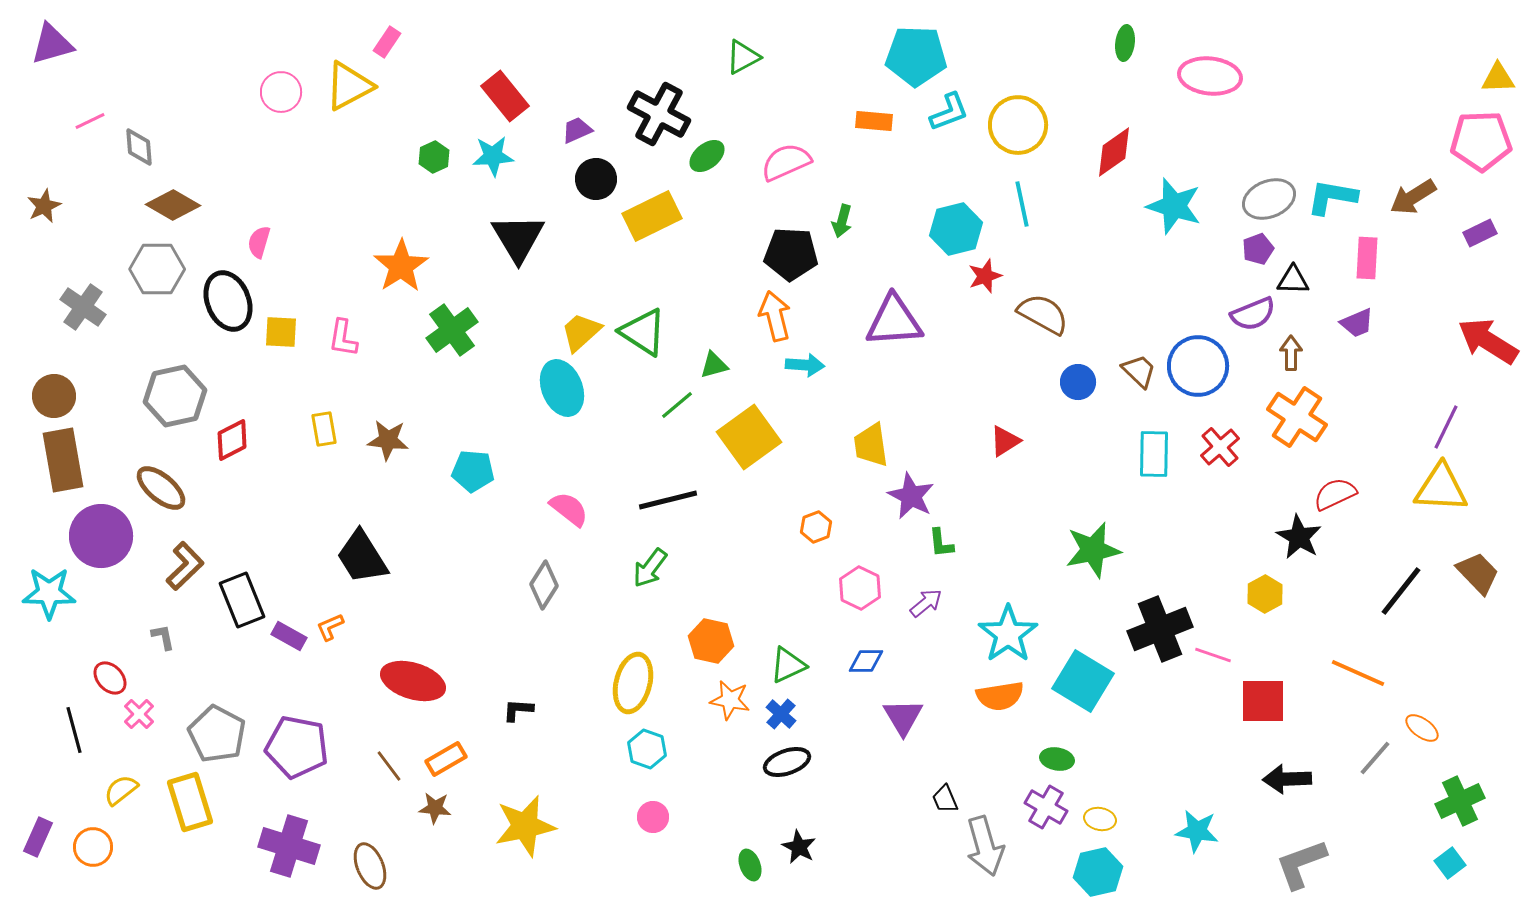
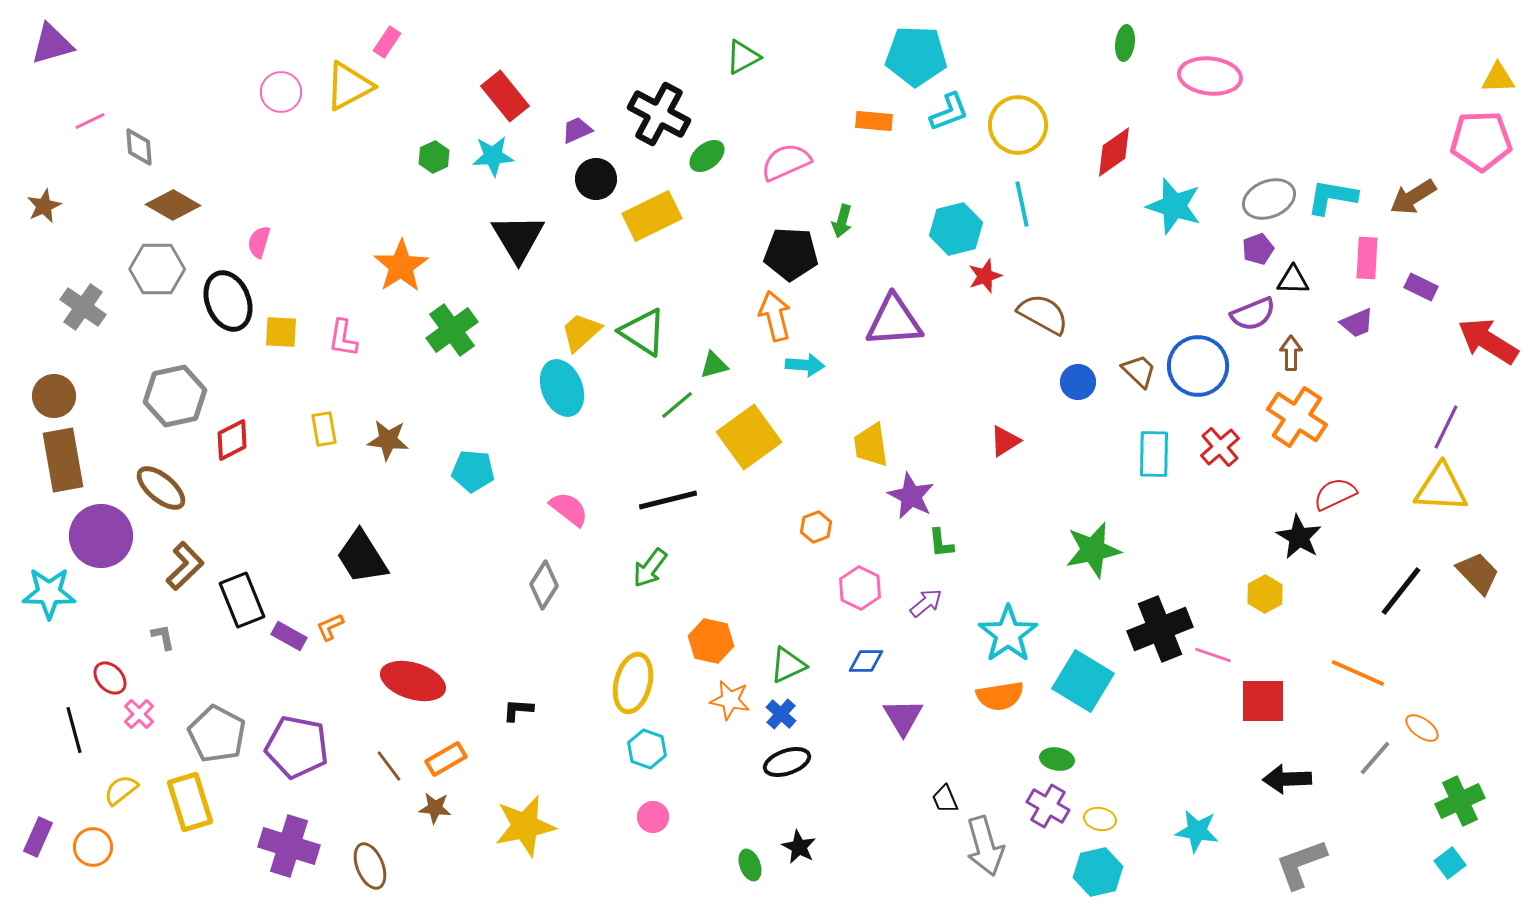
purple rectangle at (1480, 233): moved 59 px left, 54 px down; rotated 52 degrees clockwise
purple cross at (1046, 807): moved 2 px right, 1 px up
